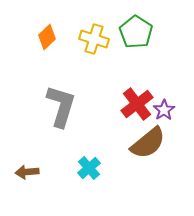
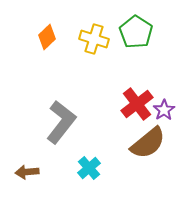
gray L-shape: moved 16 px down; rotated 21 degrees clockwise
